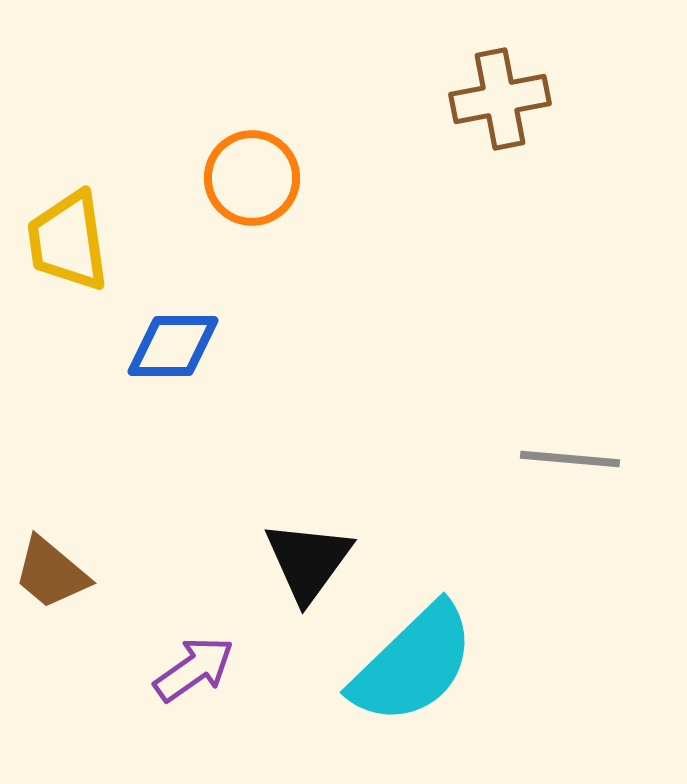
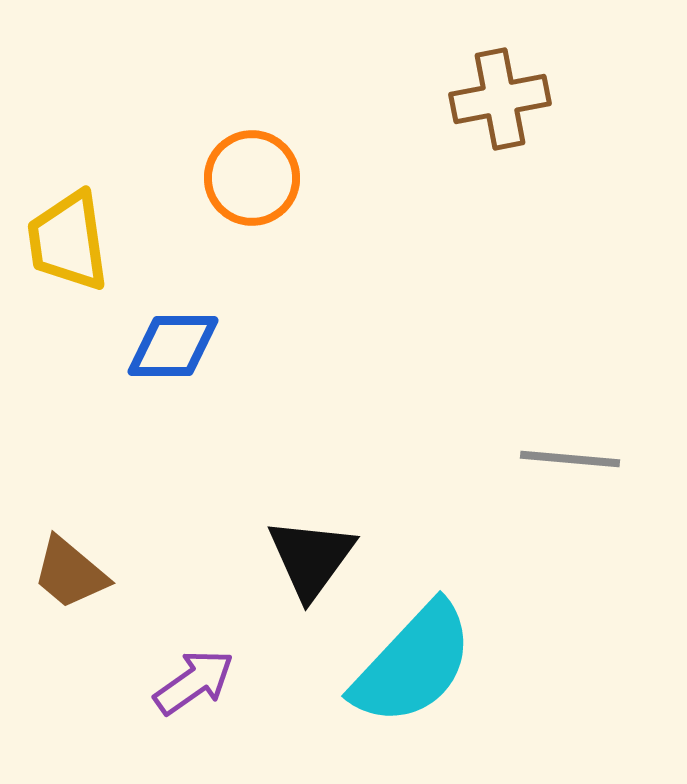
black triangle: moved 3 px right, 3 px up
brown trapezoid: moved 19 px right
cyan semicircle: rotated 3 degrees counterclockwise
purple arrow: moved 13 px down
